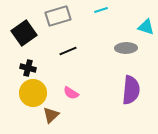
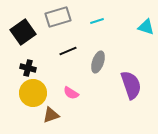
cyan line: moved 4 px left, 11 px down
gray rectangle: moved 1 px down
black square: moved 1 px left, 1 px up
gray ellipse: moved 28 px left, 14 px down; rotated 70 degrees counterclockwise
purple semicircle: moved 5 px up; rotated 24 degrees counterclockwise
brown triangle: rotated 24 degrees clockwise
